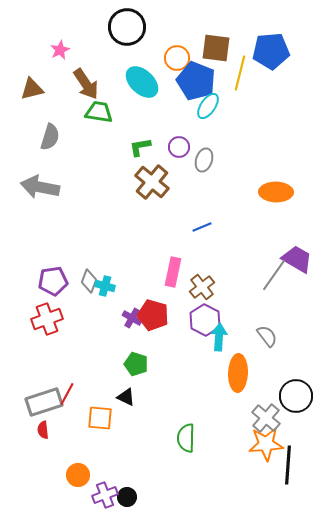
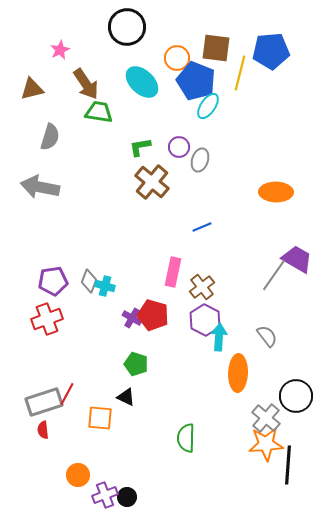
gray ellipse at (204, 160): moved 4 px left
